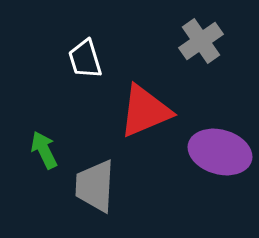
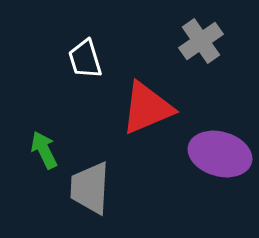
red triangle: moved 2 px right, 3 px up
purple ellipse: moved 2 px down
gray trapezoid: moved 5 px left, 2 px down
